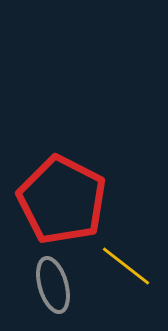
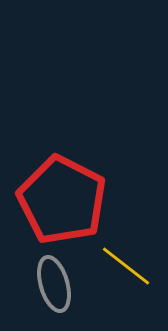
gray ellipse: moved 1 px right, 1 px up
